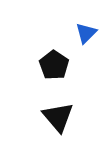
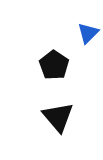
blue triangle: moved 2 px right
